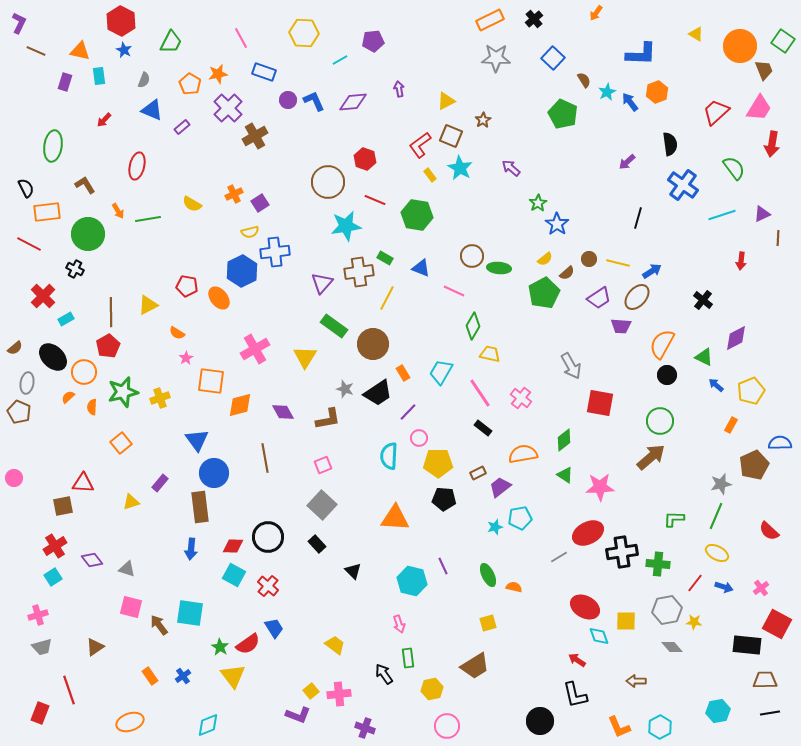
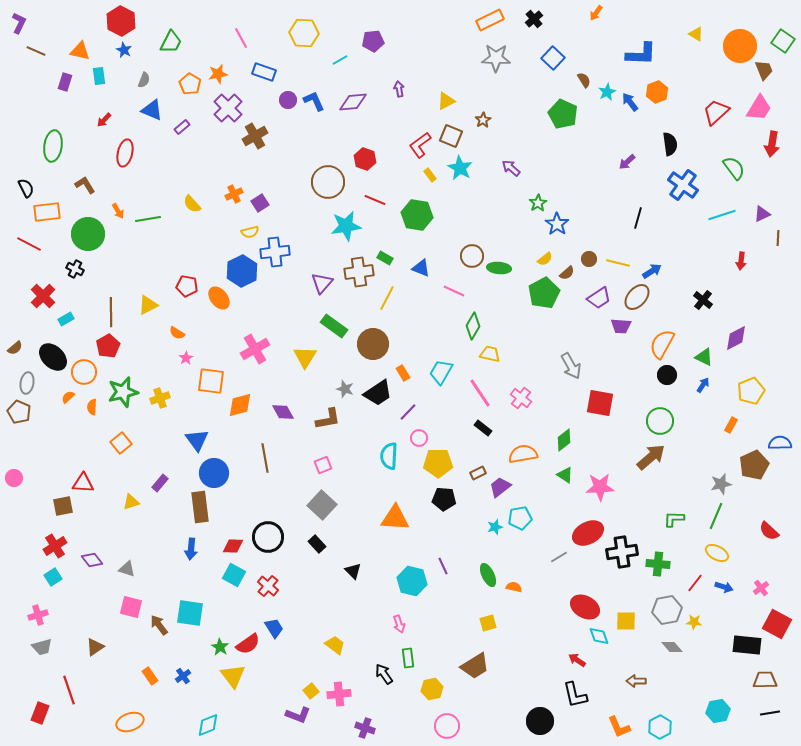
red ellipse at (137, 166): moved 12 px left, 13 px up
yellow semicircle at (192, 204): rotated 18 degrees clockwise
blue arrow at (716, 385): moved 13 px left; rotated 84 degrees clockwise
